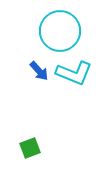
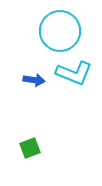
blue arrow: moved 5 px left, 9 px down; rotated 40 degrees counterclockwise
